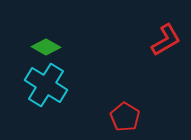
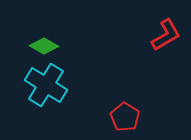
red L-shape: moved 5 px up
green diamond: moved 2 px left, 1 px up
